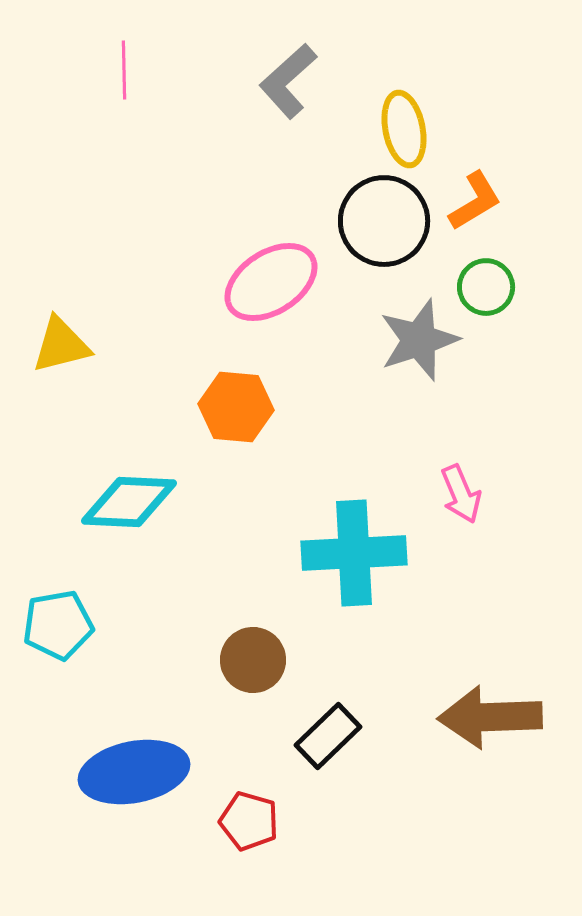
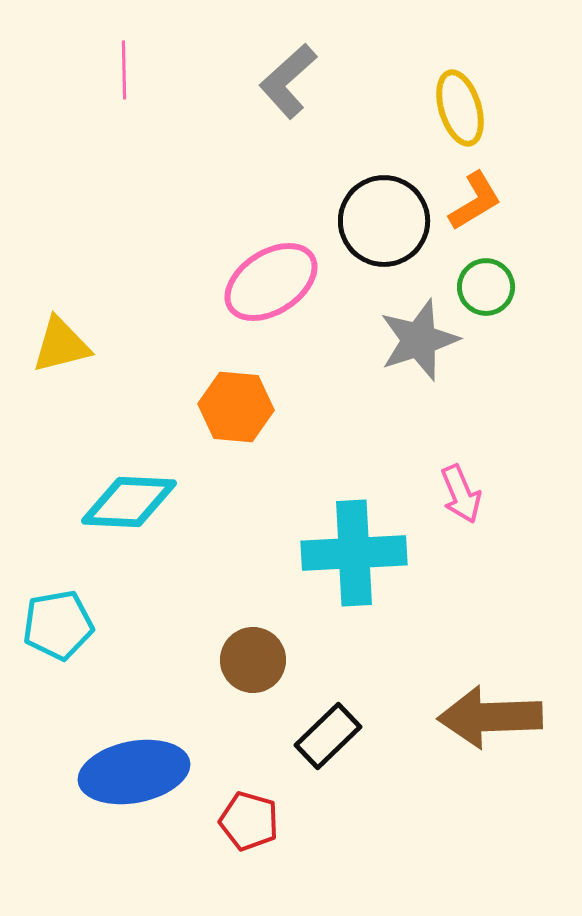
yellow ellipse: moved 56 px right, 21 px up; rotated 6 degrees counterclockwise
